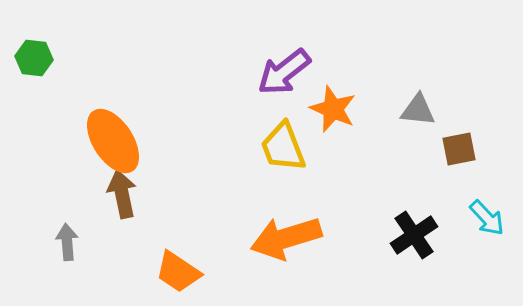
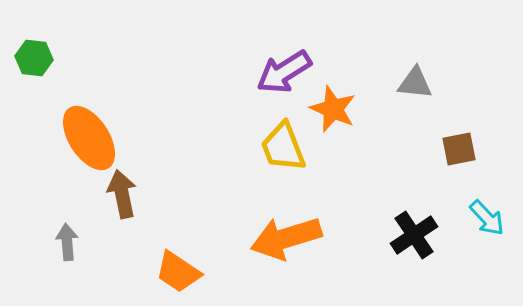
purple arrow: rotated 6 degrees clockwise
gray triangle: moved 3 px left, 27 px up
orange ellipse: moved 24 px left, 3 px up
